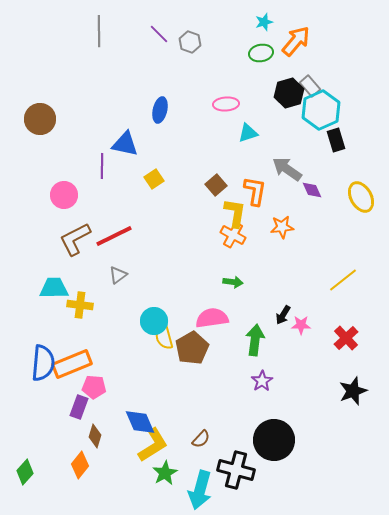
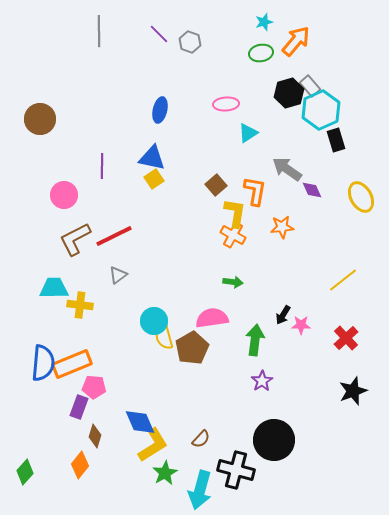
cyan triangle at (248, 133): rotated 15 degrees counterclockwise
blue triangle at (125, 144): moved 27 px right, 14 px down
